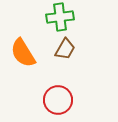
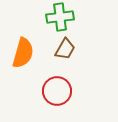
orange semicircle: rotated 132 degrees counterclockwise
red circle: moved 1 px left, 9 px up
